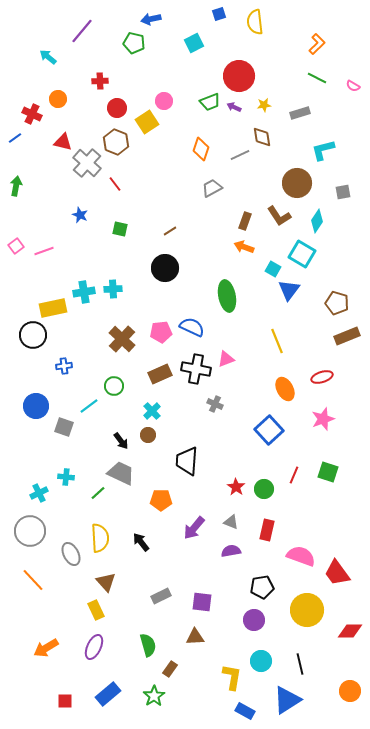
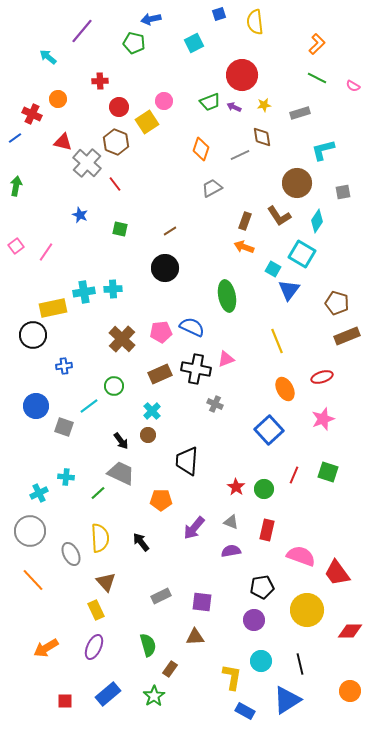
red circle at (239, 76): moved 3 px right, 1 px up
red circle at (117, 108): moved 2 px right, 1 px up
pink line at (44, 251): moved 2 px right, 1 px down; rotated 36 degrees counterclockwise
